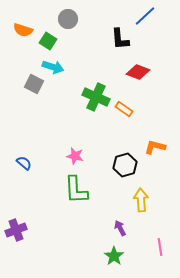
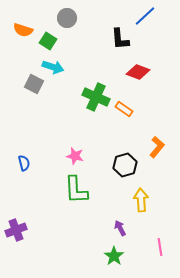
gray circle: moved 1 px left, 1 px up
orange L-shape: moved 2 px right; rotated 115 degrees clockwise
blue semicircle: rotated 35 degrees clockwise
